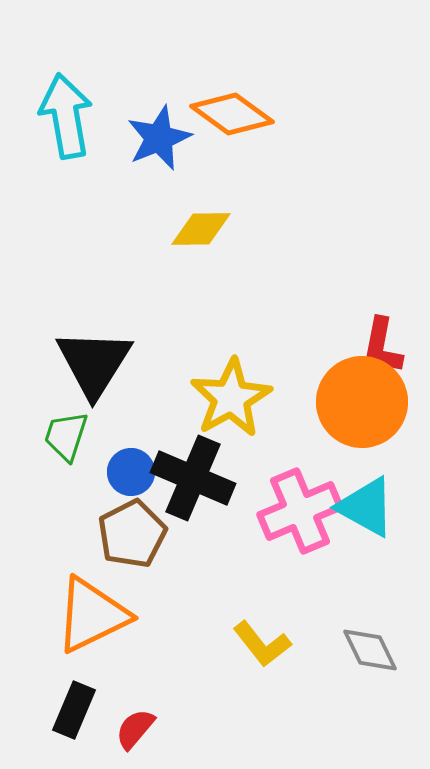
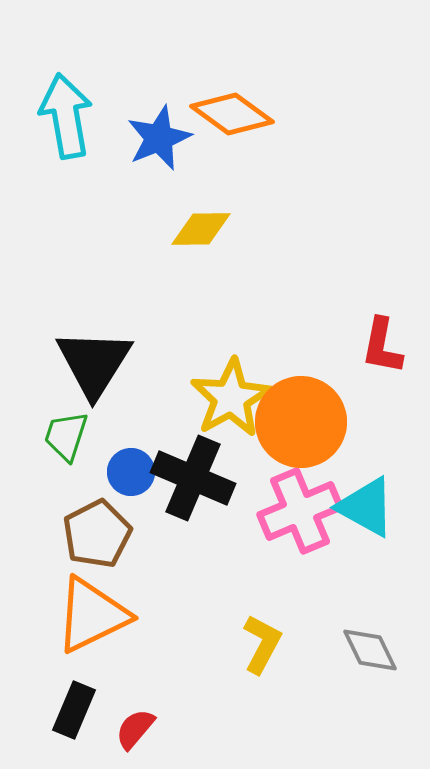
orange circle: moved 61 px left, 20 px down
brown pentagon: moved 35 px left
yellow L-shape: rotated 114 degrees counterclockwise
